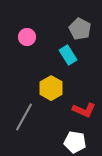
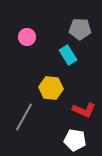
gray pentagon: rotated 25 degrees counterclockwise
yellow hexagon: rotated 25 degrees counterclockwise
white pentagon: moved 2 px up
